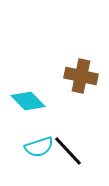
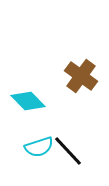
brown cross: rotated 24 degrees clockwise
